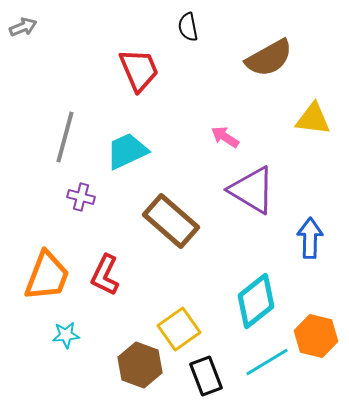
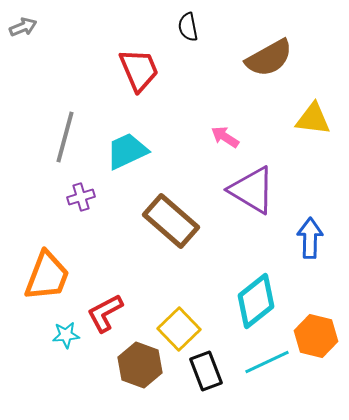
purple cross: rotated 32 degrees counterclockwise
red L-shape: moved 38 px down; rotated 36 degrees clockwise
yellow square: rotated 9 degrees counterclockwise
cyan line: rotated 6 degrees clockwise
black rectangle: moved 5 px up
